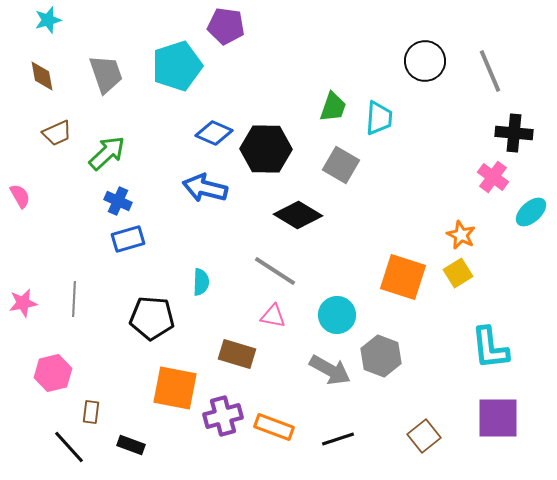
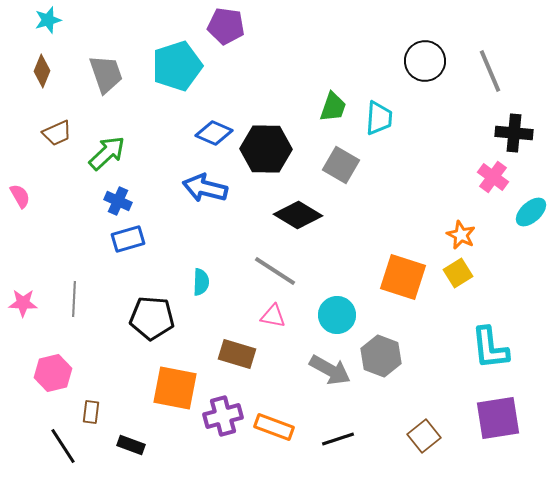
brown diamond at (42, 76): moved 5 px up; rotated 32 degrees clockwise
pink star at (23, 303): rotated 12 degrees clockwise
purple square at (498, 418): rotated 9 degrees counterclockwise
black line at (69, 447): moved 6 px left, 1 px up; rotated 9 degrees clockwise
